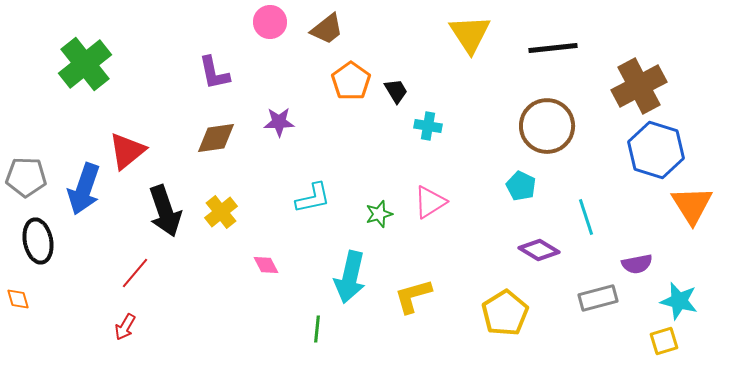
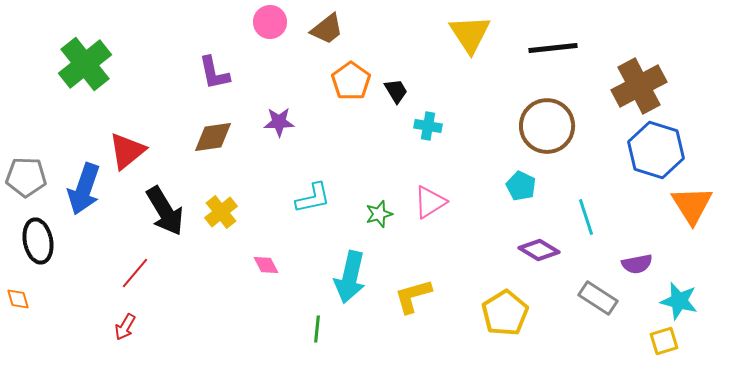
brown diamond: moved 3 px left, 1 px up
black arrow: rotated 12 degrees counterclockwise
gray rectangle: rotated 48 degrees clockwise
